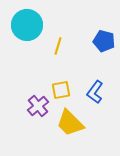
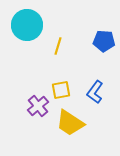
blue pentagon: rotated 10 degrees counterclockwise
yellow trapezoid: rotated 12 degrees counterclockwise
